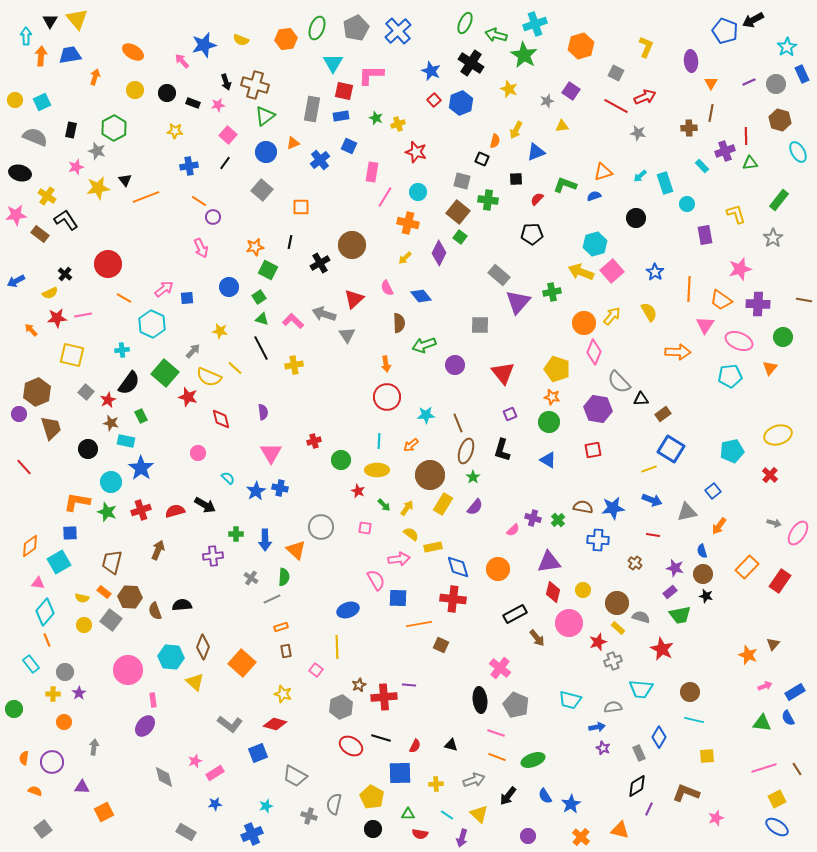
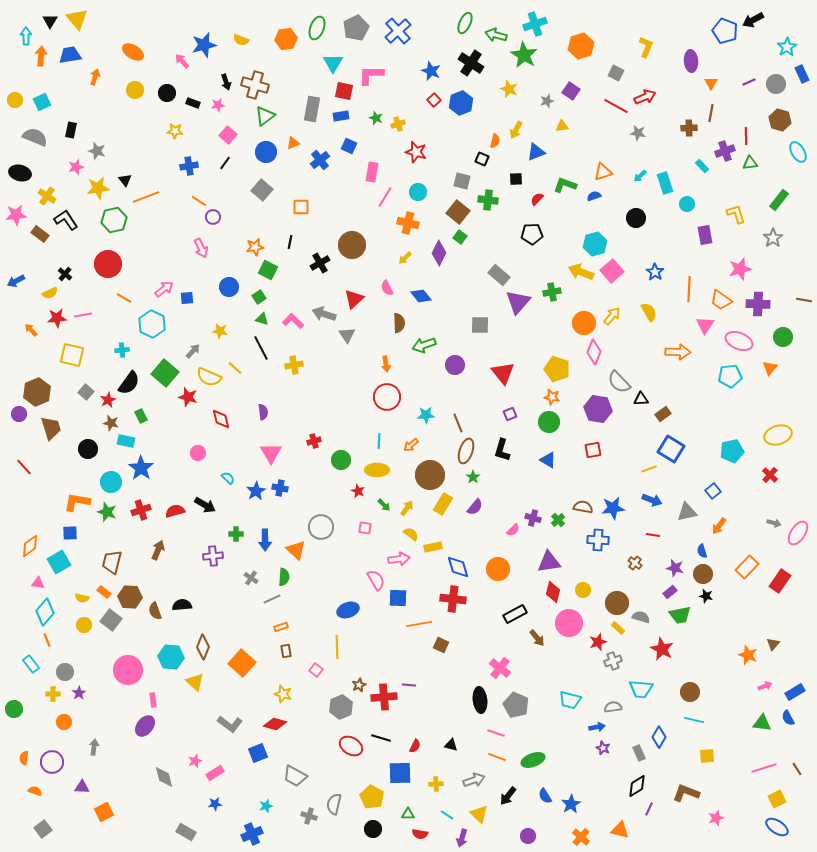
green hexagon at (114, 128): moved 92 px down; rotated 15 degrees clockwise
